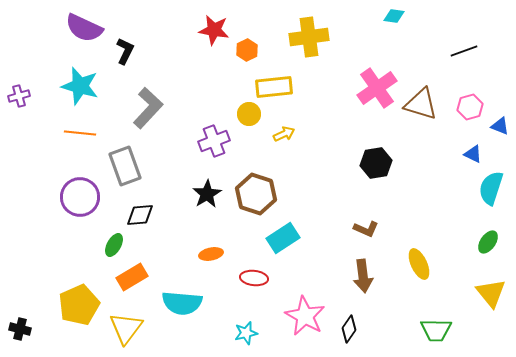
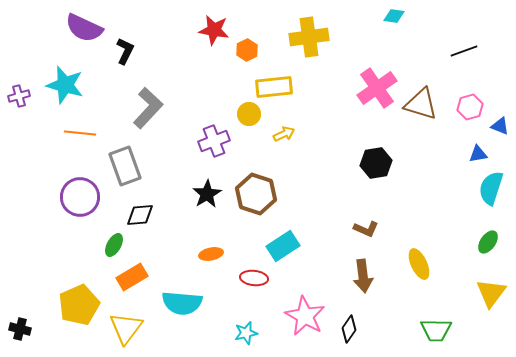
cyan star at (80, 86): moved 15 px left, 1 px up
blue triangle at (473, 154): moved 5 px right; rotated 36 degrees counterclockwise
cyan rectangle at (283, 238): moved 8 px down
yellow triangle at (491, 293): rotated 16 degrees clockwise
